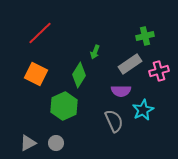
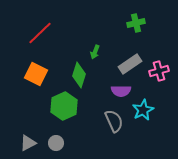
green cross: moved 9 px left, 13 px up
green diamond: rotated 15 degrees counterclockwise
